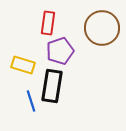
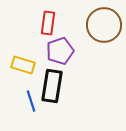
brown circle: moved 2 px right, 3 px up
